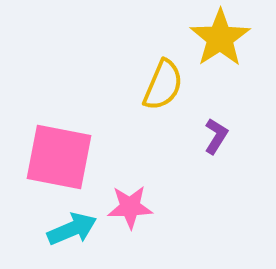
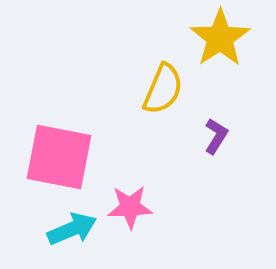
yellow semicircle: moved 4 px down
